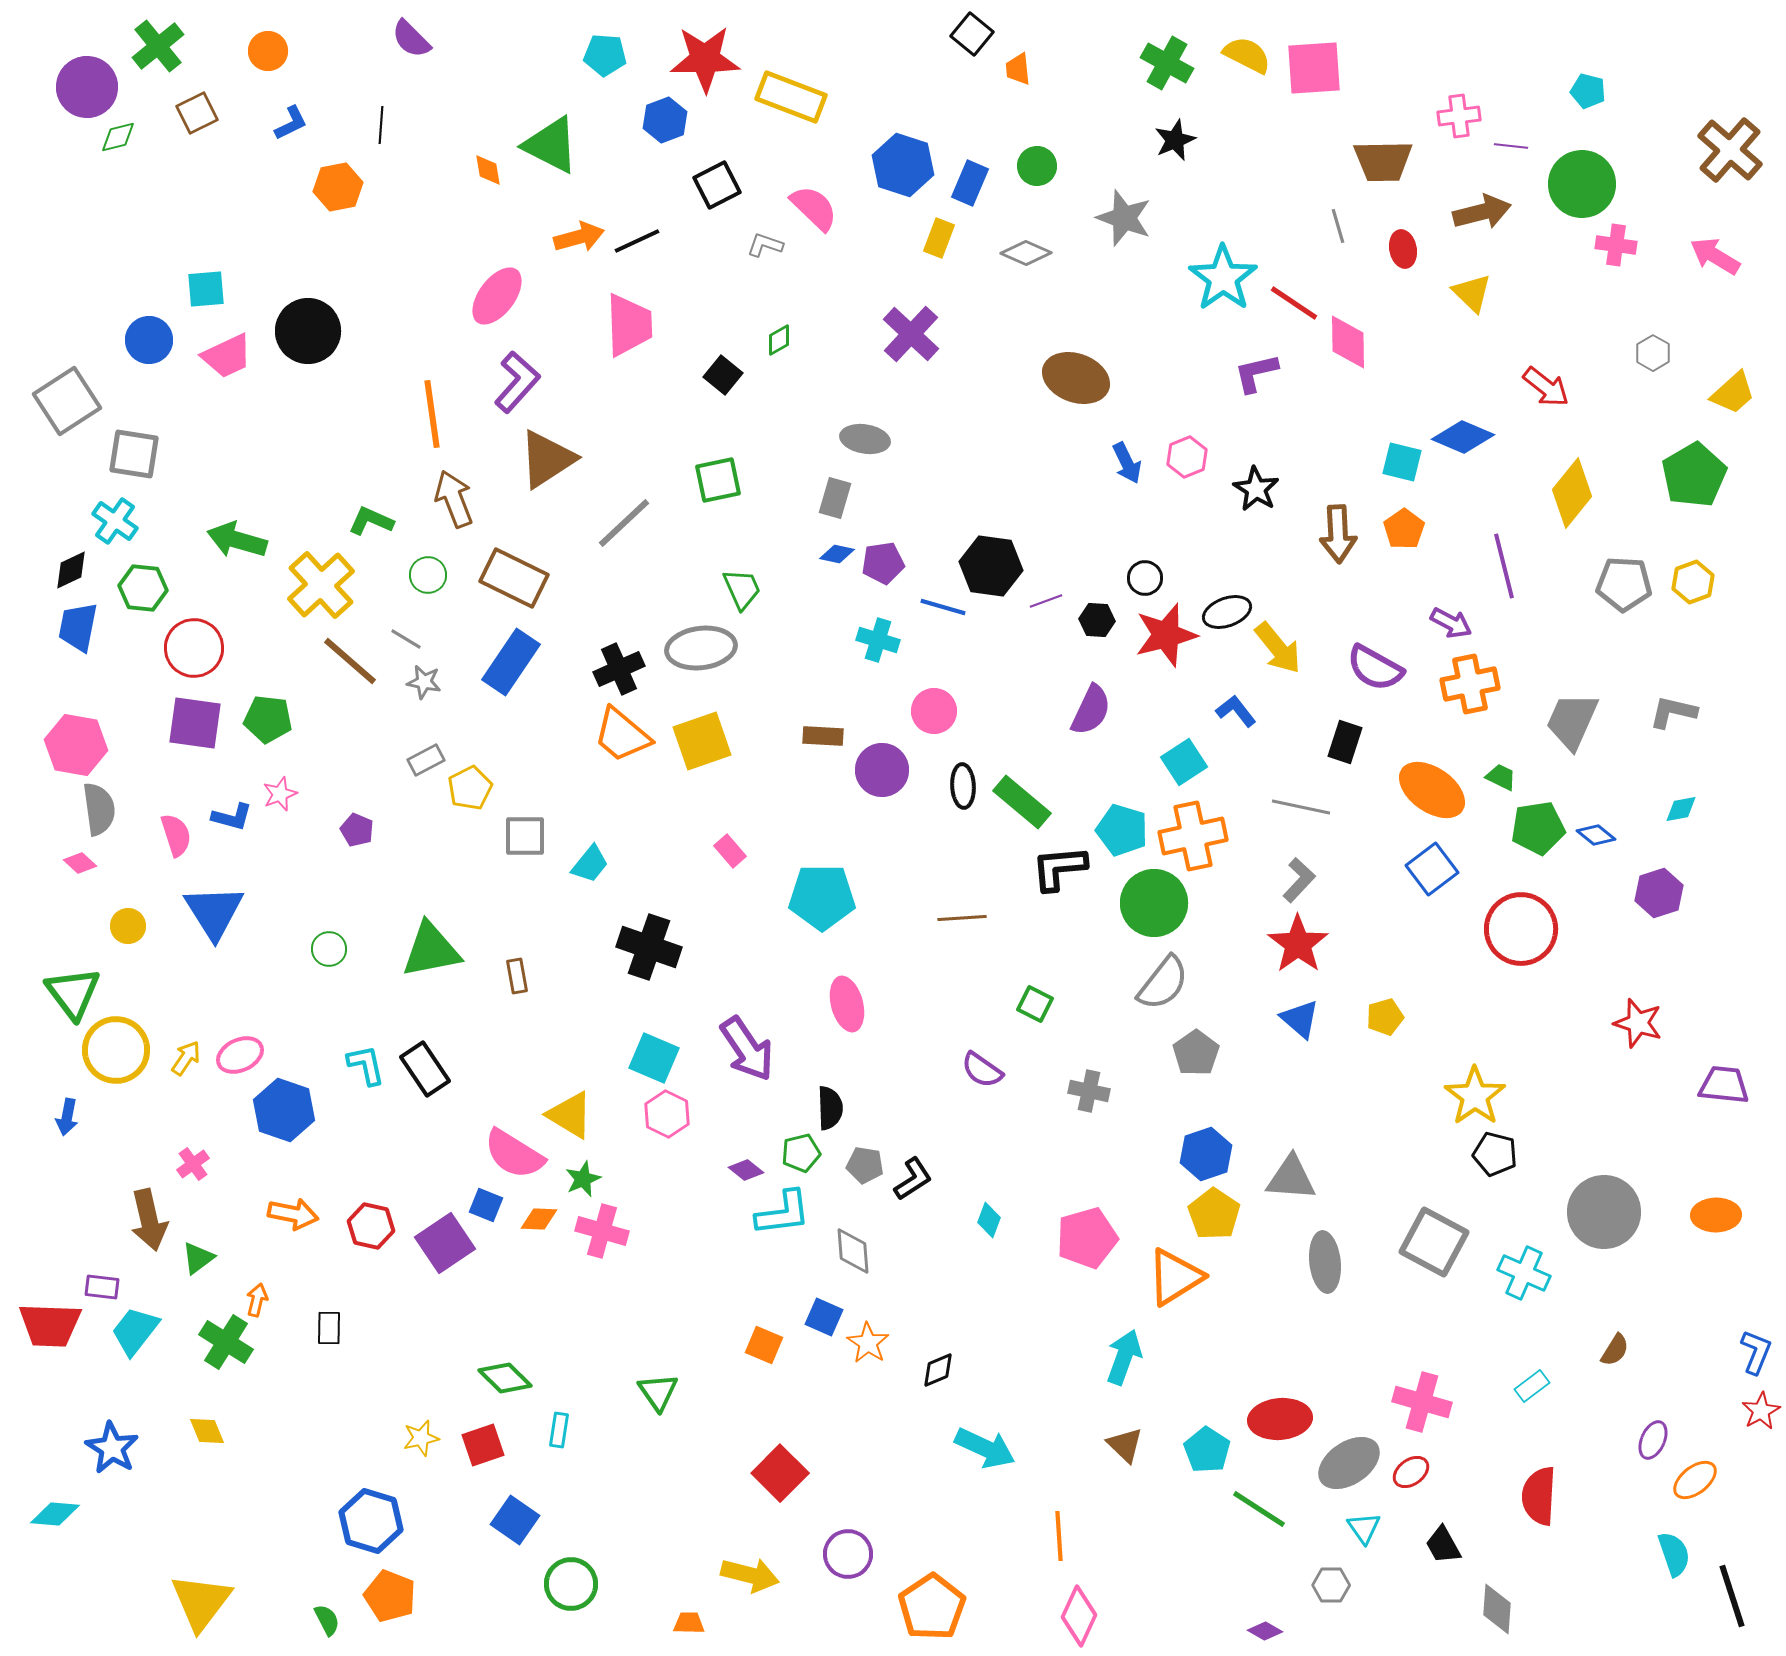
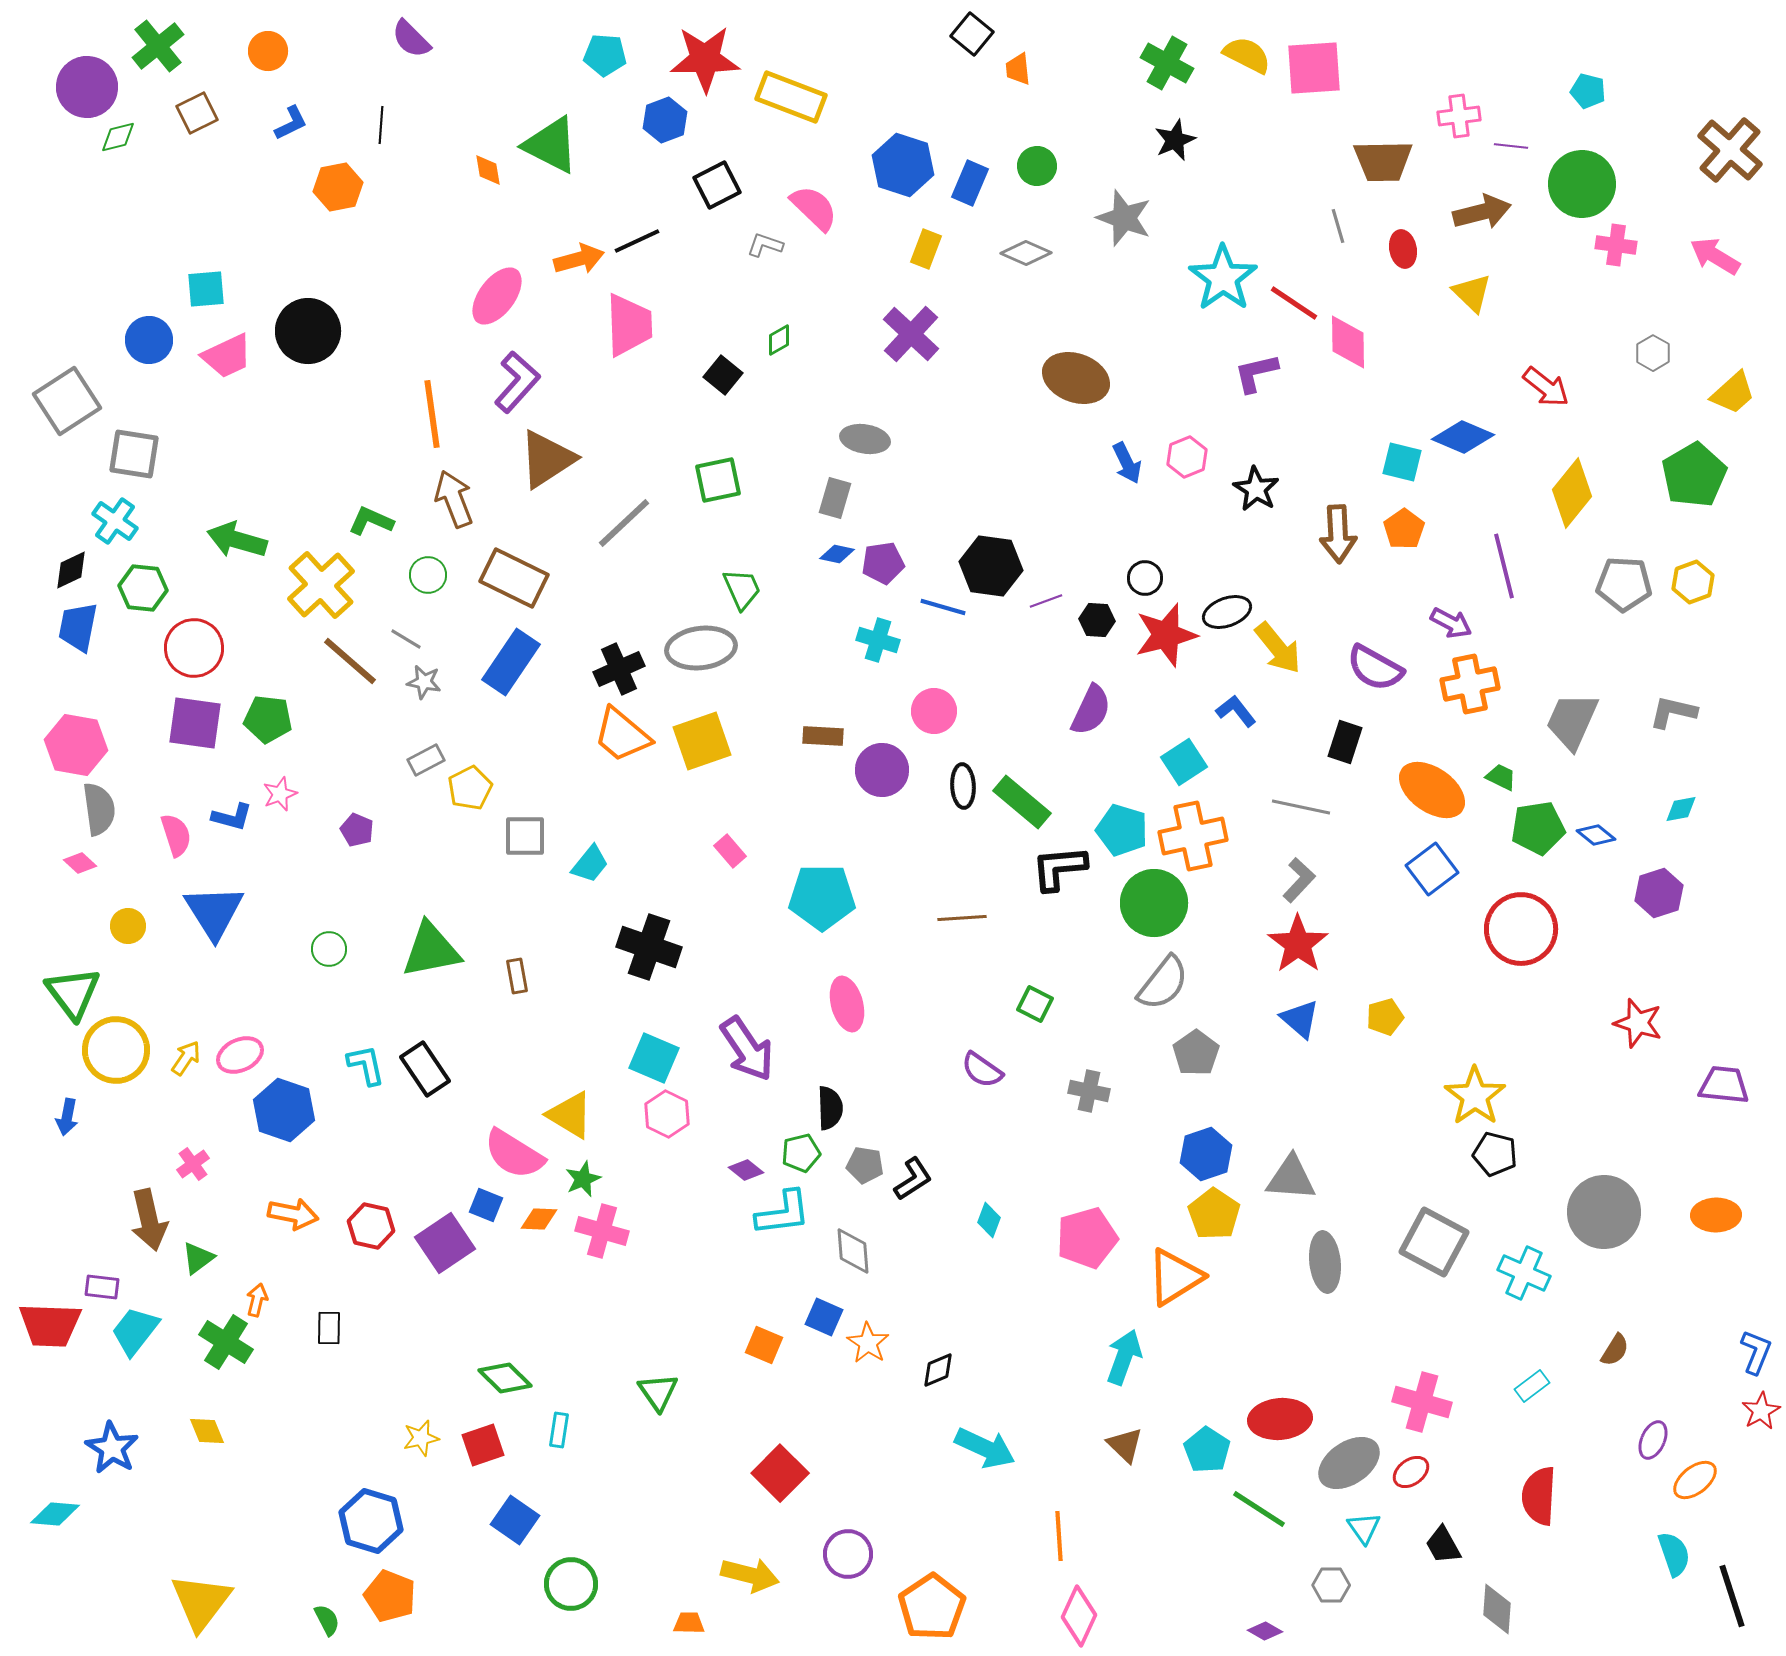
orange arrow at (579, 237): moved 22 px down
yellow rectangle at (939, 238): moved 13 px left, 11 px down
